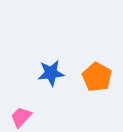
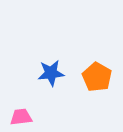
pink trapezoid: rotated 40 degrees clockwise
